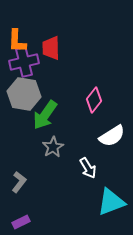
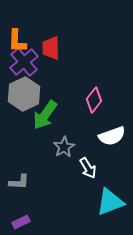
purple cross: rotated 28 degrees counterclockwise
gray hexagon: rotated 24 degrees clockwise
white semicircle: rotated 12 degrees clockwise
gray star: moved 11 px right
gray L-shape: rotated 55 degrees clockwise
cyan triangle: moved 1 px left
